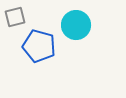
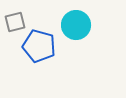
gray square: moved 5 px down
